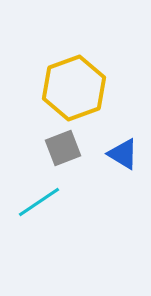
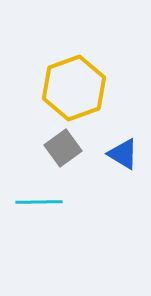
gray square: rotated 15 degrees counterclockwise
cyan line: rotated 33 degrees clockwise
